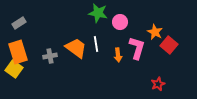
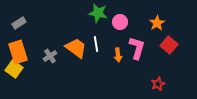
orange star: moved 2 px right, 9 px up; rotated 14 degrees clockwise
gray cross: rotated 24 degrees counterclockwise
